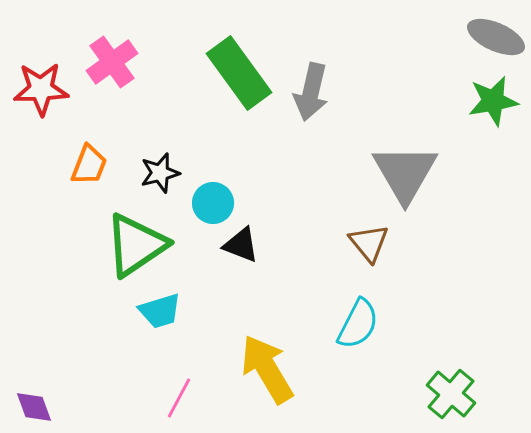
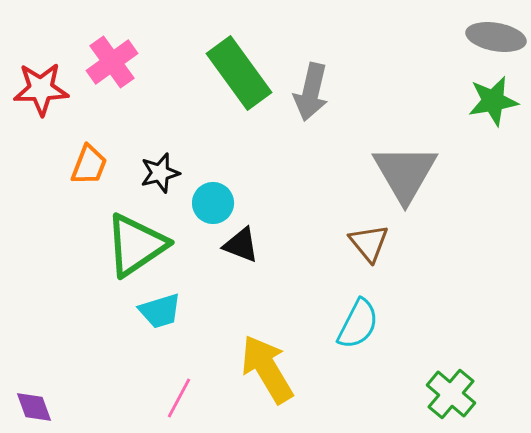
gray ellipse: rotated 14 degrees counterclockwise
